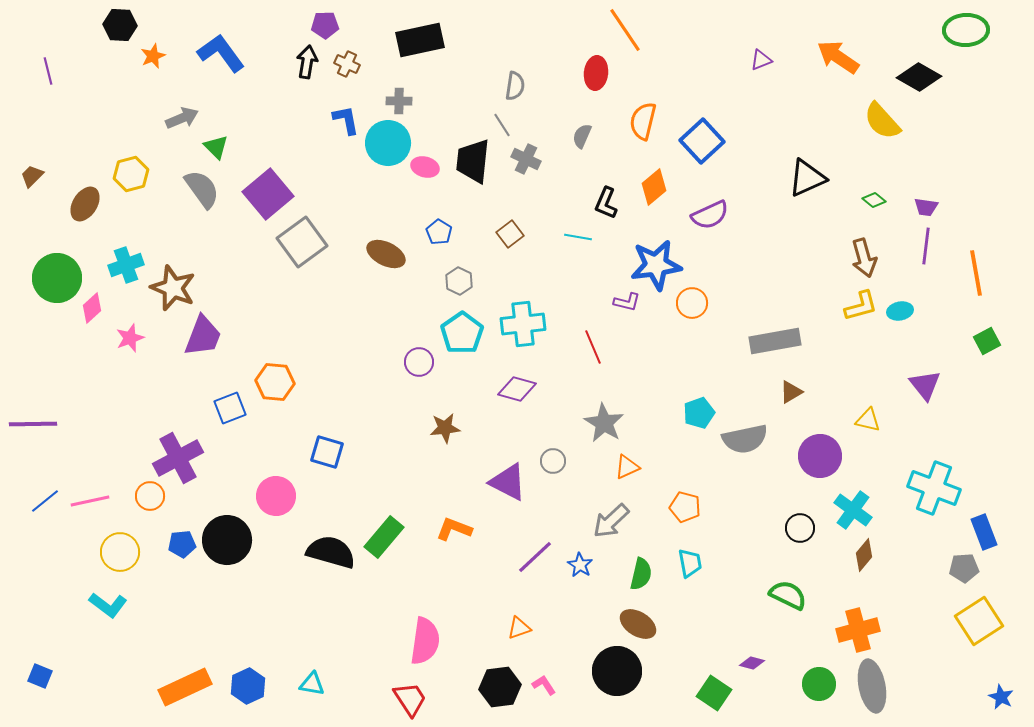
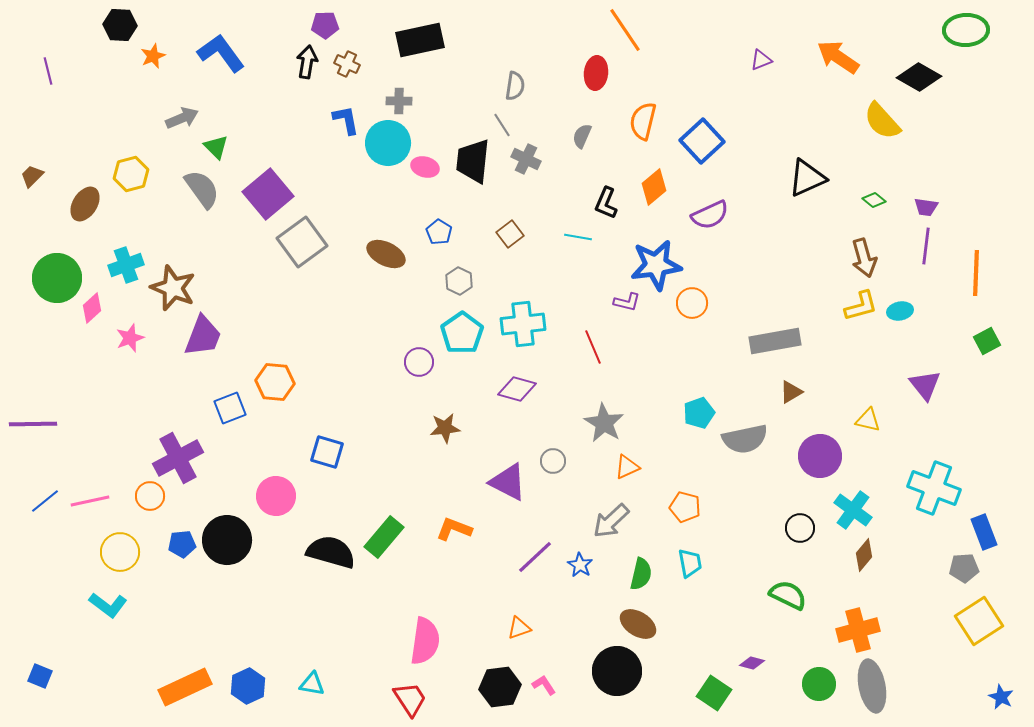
orange line at (976, 273): rotated 12 degrees clockwise
